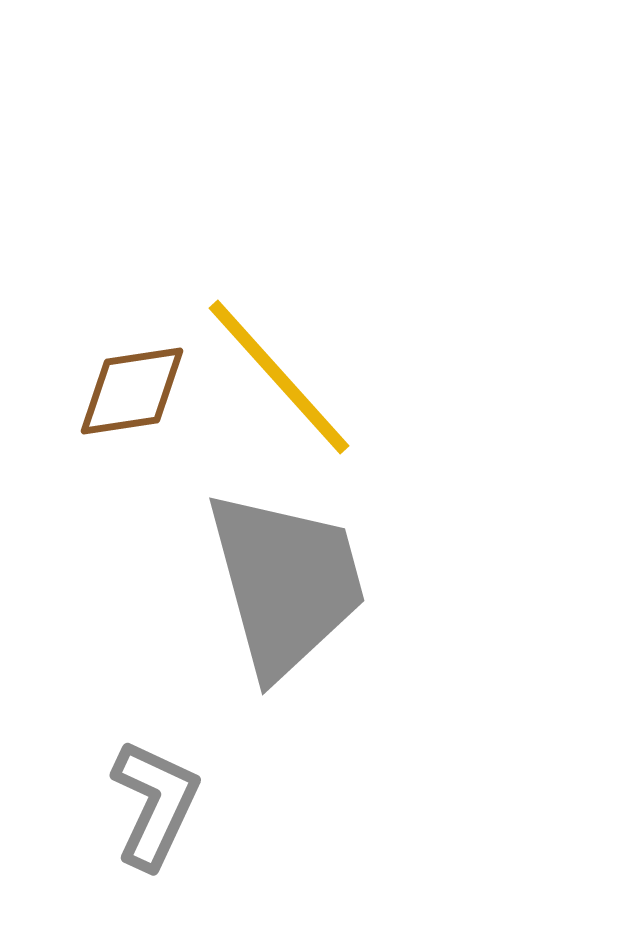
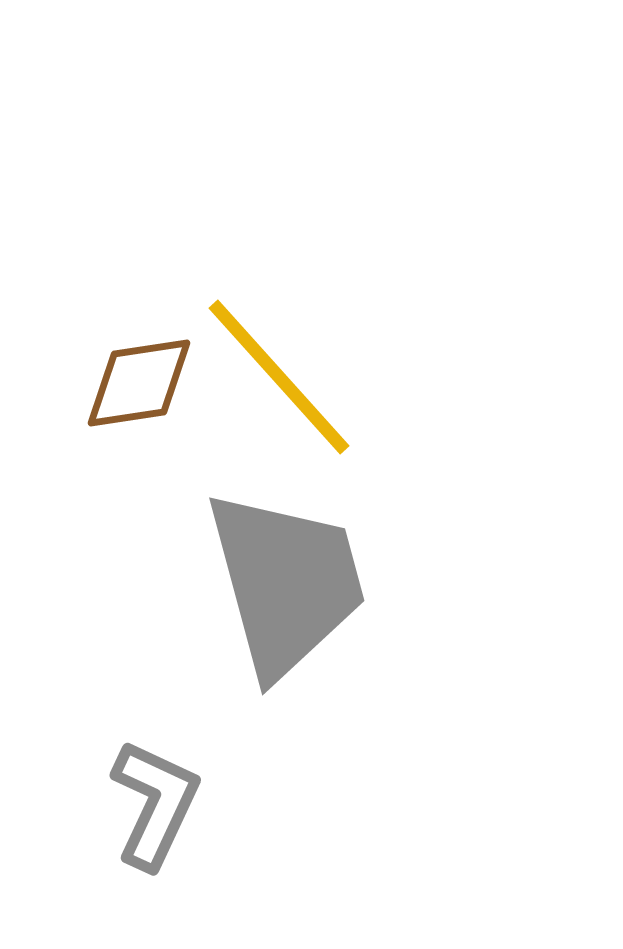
brown diamond: moved 7 px right, 8 px up
